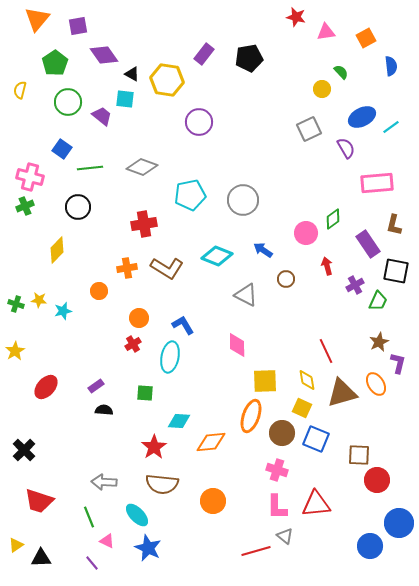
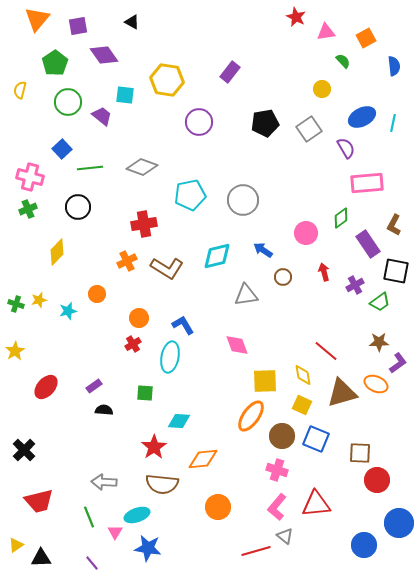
red star at (296, 17): rotated 12 degrees clockwise
purple rectangle at (204, 54): moved 26 px right, 18 px down
black pentagon at (249, 58): moved 16 px right, 65 px down
blue semicircle at (391, 66): moved 3 px right
green semicircle at (341, 72): moved 2 px right, 11 px up
black triangle at (132, 74): moved 52 px up
cyan square at (125, 99): moved 4 px up
cyan line at (391, 127): moved 2 px right, 4 px up; rotated 42 degrees counterclockwise
gray square at (309, 129): rotated 10 degrees counterclockwise
blue square at (62, 149): rotated 12 degrees clockwise
pink rectangle at (377, 183): moved 10 px left
green cross at (25, 206): moved 3 px right, 3 px down
green diamond at (333, 219): moved 8 px right, 1 px up
brown L-shape at (394, 225): rotated 15 degrees clockwise
yellow diamond at (57, 250): moved 2 px down
cyan diamond at (217, 256): rotated 36 degrees counterclockwise
red arrow at (327, 266): moved 3 px left, 6 px down
orange cross at (127, 268): moved 7 px up; rotated 18 degrees counterclockwise
brown circle at (286, 279): moved 3 px left, 2 px up
orange circle at (99, 291): moved 2 px left, 3 px down
gray triangle at (246, 295): rotated 35 degrees counterclockwise
yellow star at (39, 300): rotated 21 degrees counterclockwise
green trapezoid at (378, 301): moved 2 px right, 1 px down; rotated 30 degrees clockwise
cyan star at (63, 311): moved 5 px right
brown star at (379, 342): rotated 24 degrees clockwise
pink diamond at (237, 345): rotated 20 degrees counterclockwise
red line at (326, 351): rotated 25 degrees counterclockwise
purple L-shape at (398, 363): rotated 40 degrees clockwise
yellow diamond at (307, 380): moved 4 px left, 5 px up
orange ellipse at (376, 384): rotated 35 degrees counterclockwise
purple rectangle at (96, 386): moved 2 px left
yellow square at (302, 408): moved 3 px up
orange ellipse at (251, 416): rotated 16 degrees clockwise
brown circle at (282, 433): moved 3 px down
orange diamond at (211, 442): moved 8 px left, 17 px down
brown square at (359, 455): moved 1 px right, 2 px up
red trapezoid at (39, 501): rotated 32 degrees counterclockwise
orange circle at (213, 501): moved 5 px right, 6 px down
pink L-shape at (277, 507): rotated 40 degrees clockwise
cyan ellipse at (137, 515): rotated 65 degrees counterclockwise
pink triangle at (107, 541): moved 8 px right, 9 px up; rotated 35 degrees clockwise
blue circle at (370, 546): moved 6 px left, 1 px up
blue star at (148, 548): rotated 16 degrees counterclockwise
